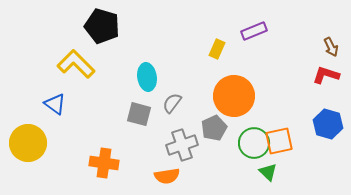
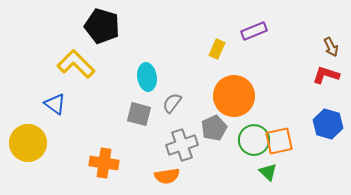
green circle: moved 3 px up
